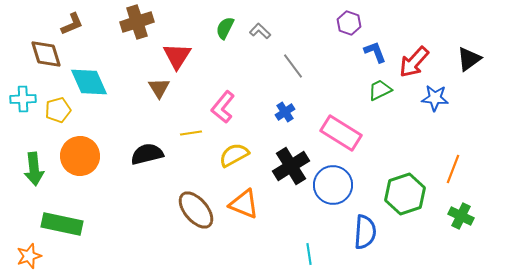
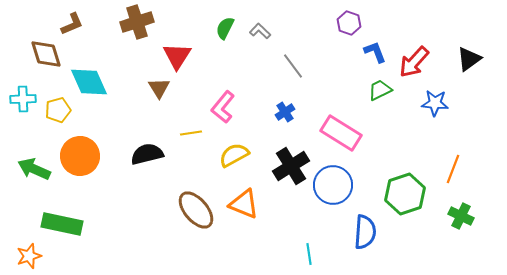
blue star: moved 5 px down
green arrow: rotated 120 degrees clockwise
